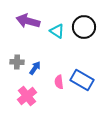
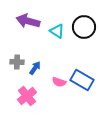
pink semicircle: rotated 64 degrees counterclockwise
